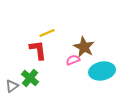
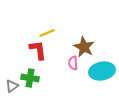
pink semicircle: moved 3 px down; rotated 72 degrees counterclockwise
green cross: rotated 30 degrees counterclockwise
